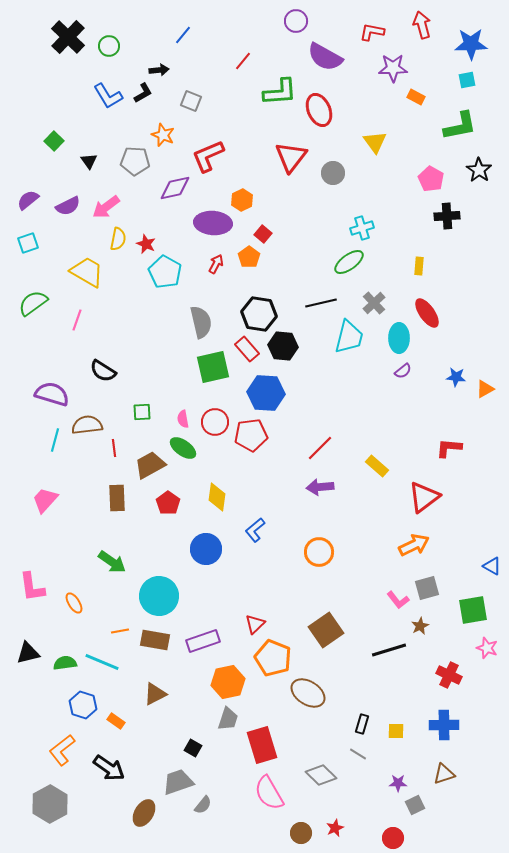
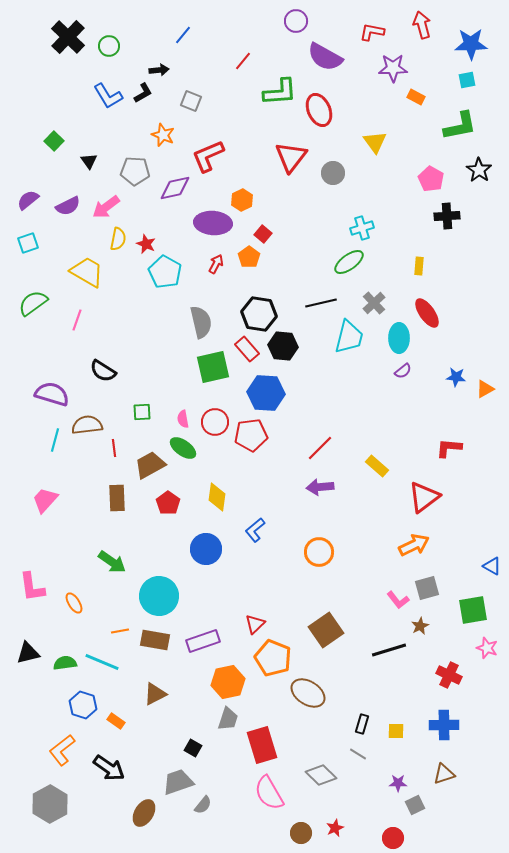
gray pentagon at (135, 161): moved 10 px down
